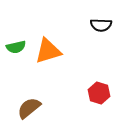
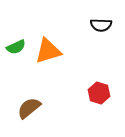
green semicircle: rotated 12 degrees counterclockwise
